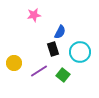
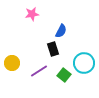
pink star: moved 2 px left, 1 px up
blue semicircle: moved 1 px right, 1 px up
cyan circle: moved 4 px right, 11 px down
yellow circle: moved 2 px left
green square: moved 1 px right
